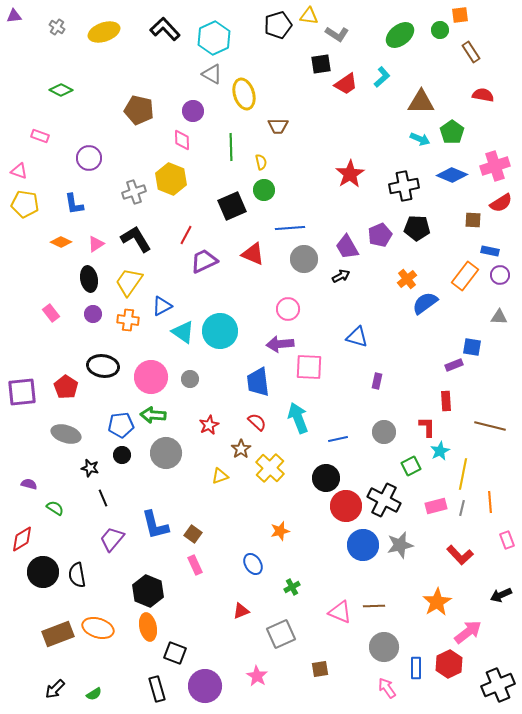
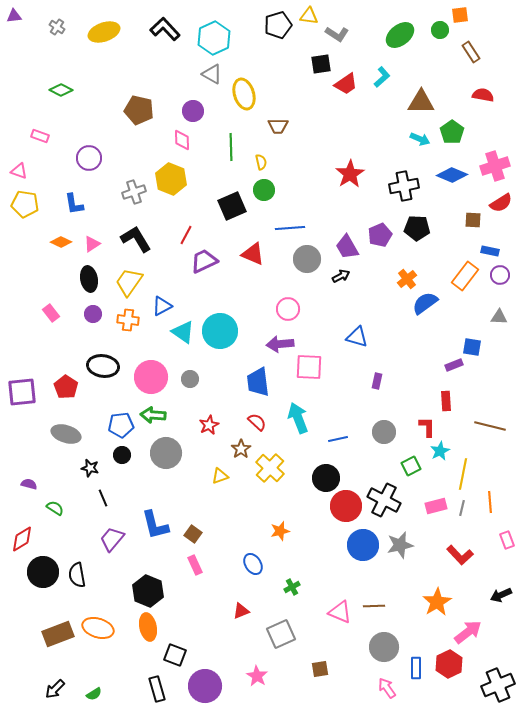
pink triangle at (96, 244): moved 4 px left
gray circle at (304, 259): moved 3 px right
black square at (175, 653): moved 2 px down
